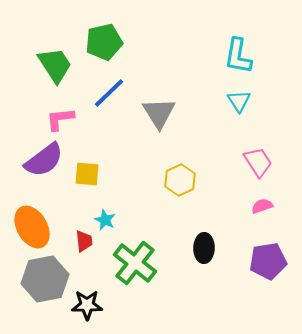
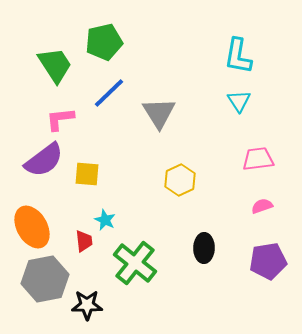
pink trapezoid: moved 3 px up; rotated 64 degrees counterclockwise
